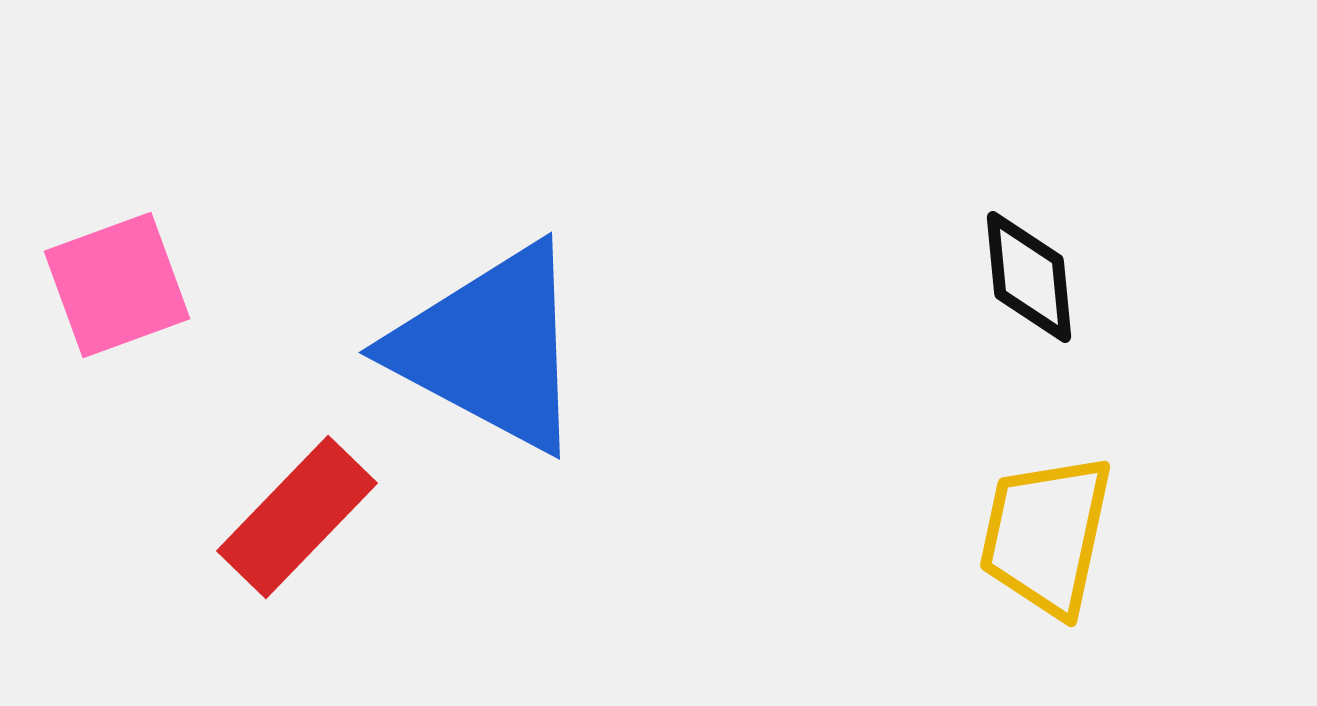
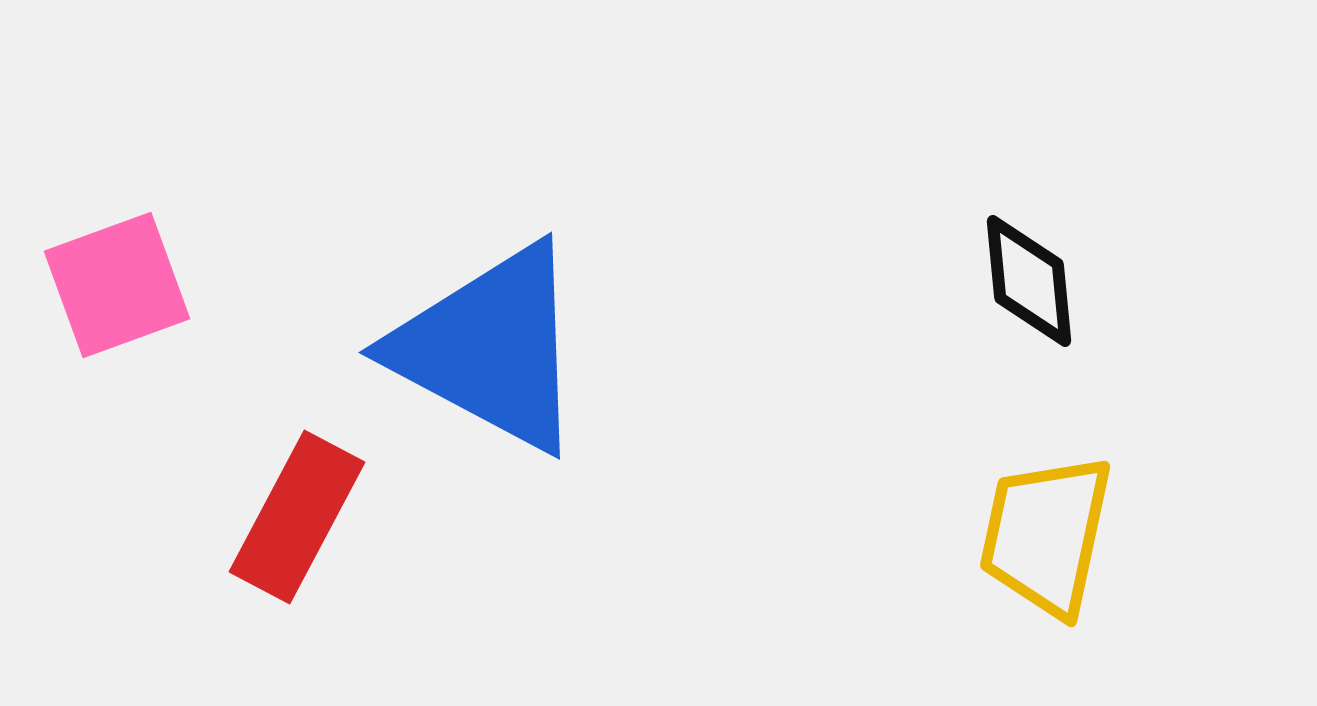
black diamond: moved 4 px down
red rectangle: rotated 16 degrees counterclockwise
